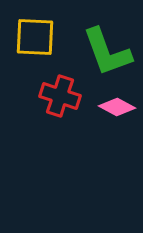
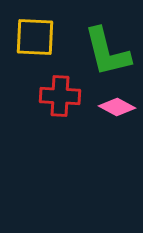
green L-shape: rotated 6 degrees clockwise
red cross: rotated 15 degrees counterclockwise
